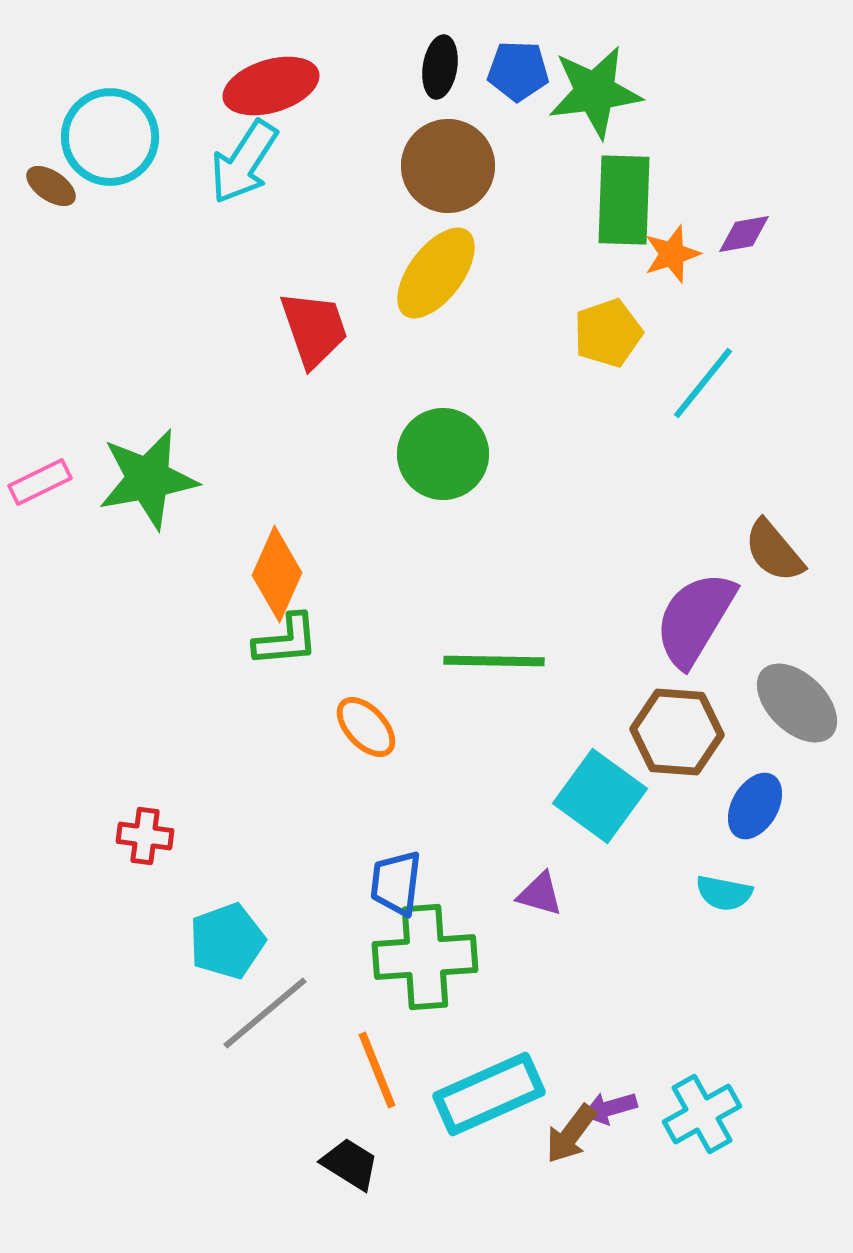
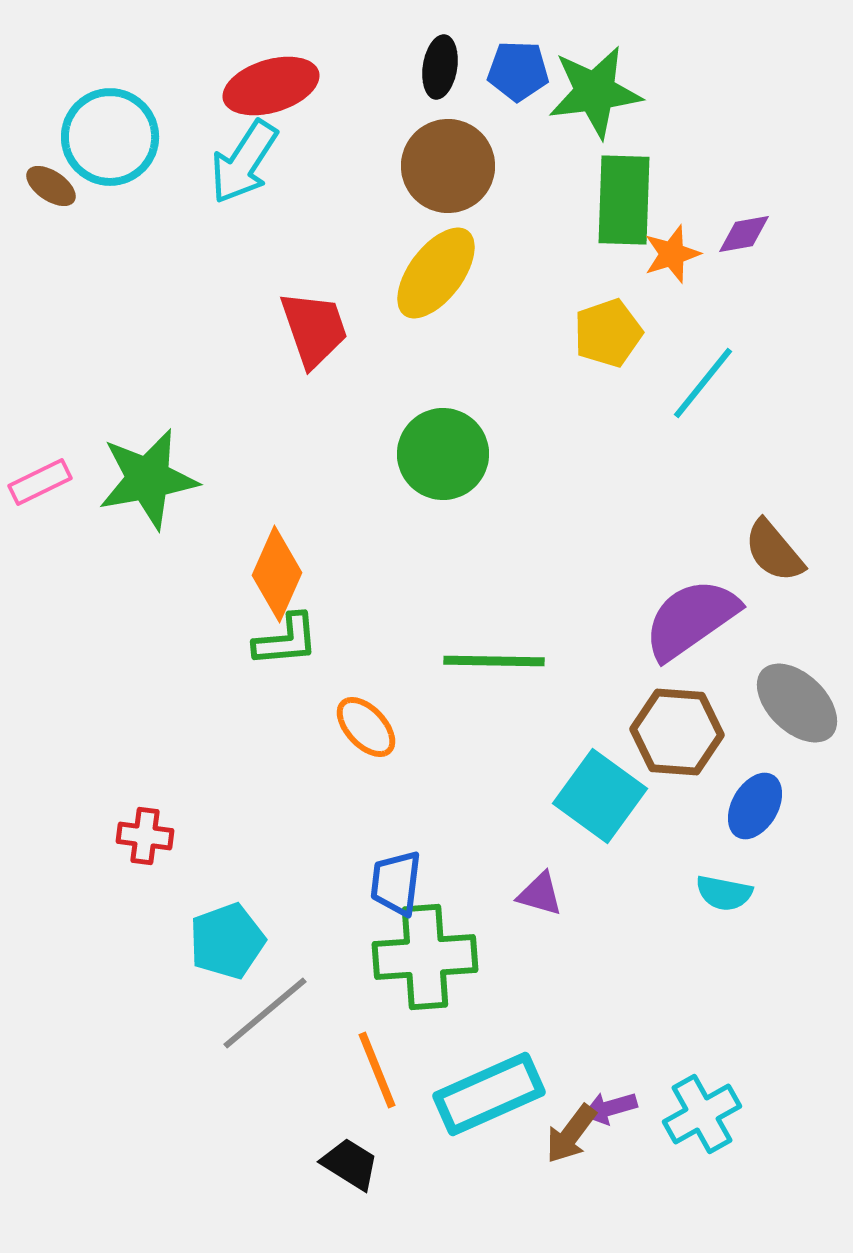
purple semicircle at (695, 619): moved 4 px left; rotated 24 degrees clockwise
